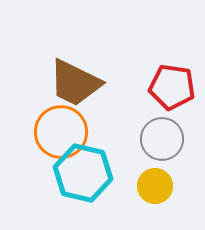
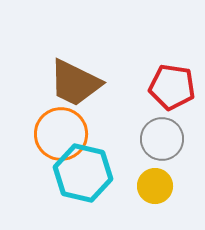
orange circle: moved 2 px down
